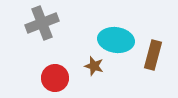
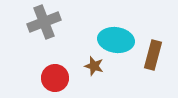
gray cross: moved 2 px right, 1 px up
